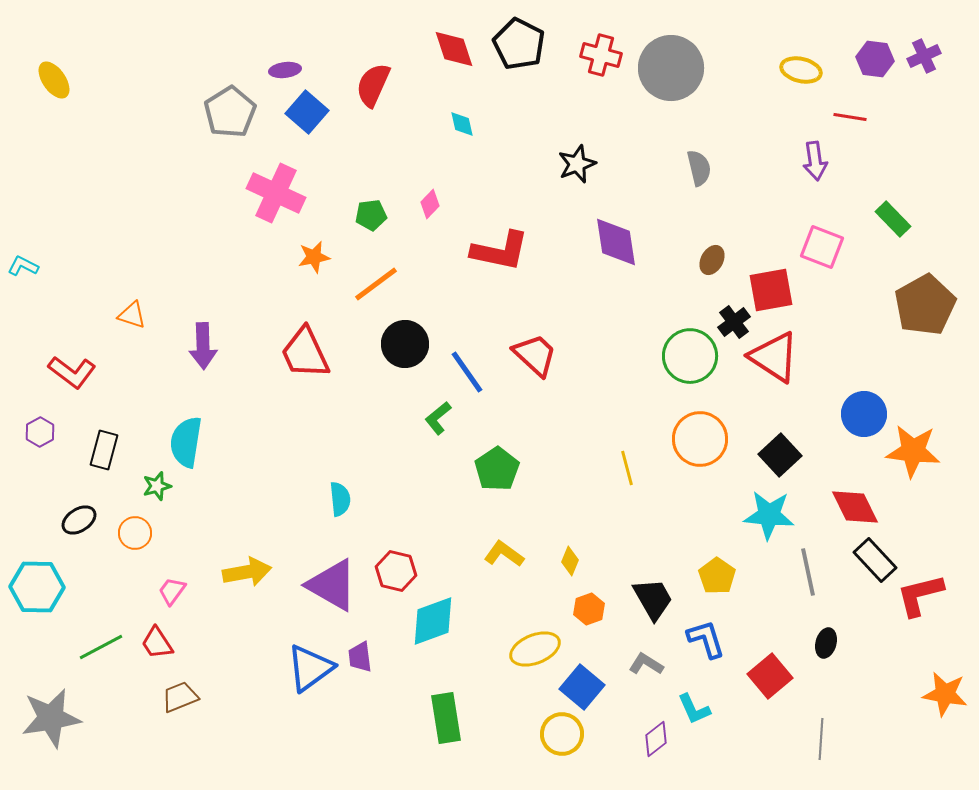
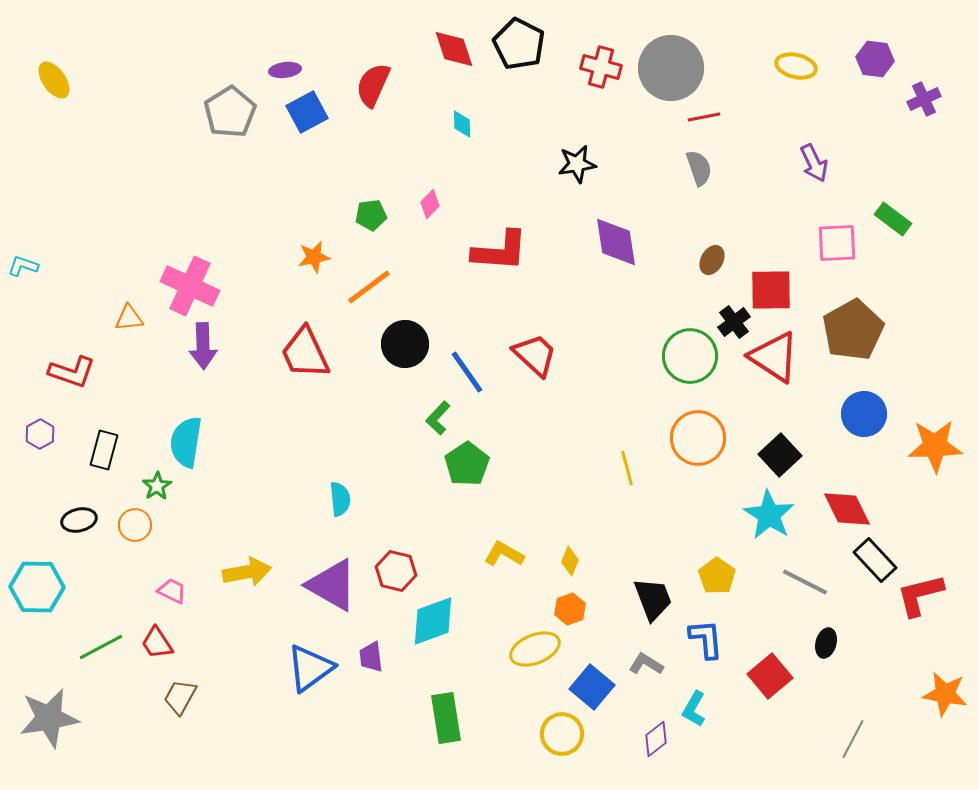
red cross at (601, 55): moved 12 px down
purple cross at (924, 56): moved 43 px down
yellow ellipse at (801, 70): moved 5 px left, 4 px up
blue square at (307, 112): rotated 21 degrees clockwise
red line at (850, 117): moved 146 px left; rotated 20 degrees counterclockwise
cyan diamond at (462, 124): rotated 12 degrees clockwise
purple arrow at (815, 161): moved 1 px left, 2 px down; rotated 18 degrees counterclockwise
black star at (577, 164): rotated 12 degrees clockwise
gray semicircle at (699, 168): rotated 6 degrees counterclockwise
pink cross at (276, 193): moved 86 px left, 93 px down
green rectangle at (893, 219): rotated 9 degrees counterclockwise
pink square at (822, 247): moved 15 px right, 4 px up; rotated 24 degrees counterclockwise
red L-shape at (500, 251): rotated 8 degrees counterclockwise
cyan L-shape at (23, 266): rotated 8 degrees counterclockwise
orange line at (376, 284): moved 7 px left, 3 px down
red square at (771, 290): rotated 9 degrees clockwise
brown pentagon at (925, 305): moved 72 px left, 25 px down
orange triangle at (132, 315): moved 3 px left, 3 px down; rotated 24 degrees counterclockwise
red L-shape at (72, 372): rotated 18 degrees counterclockwise
green L-shape at (438, 418): rotated 8 degrees counterclockwise
purple hexagon at (40, 432): moved 2 px down
orange circle at (700, 439): moved 2 px left, 1 px up
orange star at (913, 451): moved 22 px right, 5 px up; rotated 8 degrees counterclockwise
green pentagon at (497, 469): moved 30 px left, 5 px up
green star at (157, 486): rotated 16 degrees counterclockwise
red diamond at (855, 507): moved 8 px left, 2 px down
cyan star at (769, 515): rotated 27 degrees clockwise
black ellipse at (79, 520): rotated 20 degrees clockwise
orange circle at (135, 533): moved 8 px up
yellow L-shape at (504, 554): rotated 6 degrees counterclockwise
gray line at (808, 572): moved 3 px left, 10 px down; rotated 51 degrees counterclockwise
pink trapezoid at (172, 591): rotated 80 degrees clockwise
black trapezoid at (653, 599): rotated 9 degrees clockwise
orange hexagon at (589, 609): moved 19 px left
blue L-shape at (706, 639): rotated 12 degrees clockwise
purple trapezoid at (360, 657): moved 11 px right
blue square at (582, 687): moved 10 px right
brown trapezoid at (180, 697): rotated 39 degrees counterclockwise
cyan L-shape at (694, 709): rotated 54 degrees clockwise
gray star at (51, 718): moved 2 px left
gray line at (821, 739): moved 32 px right; rotated 24 degrees clockwise
